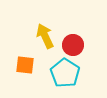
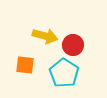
yellow arrow: rotated 130 degrees clockwise
cyan pentagon: moved 1 px left
